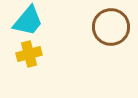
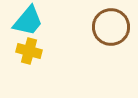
yellow cross: moved 3 px up; rotated 30 degrees clockwise
